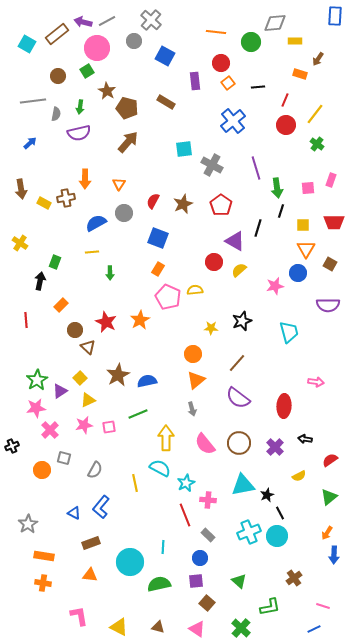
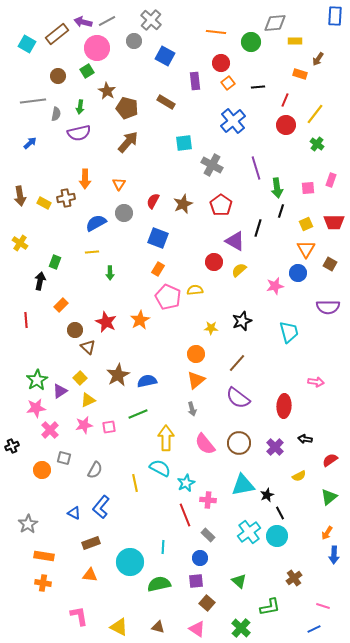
cyan square at (184, 149): moved 6 px up
brown arrow at (21, 189): moved 1 px left, 7 px down
yellow square at (303, 225): moved 3 px right, 1 px up; rotated 24 degrees counterclockwise
purple semicircle at (328, 305): moved 2 px down
orange circle at (193, 354): moved 3 px right
cyan cross at (249, 532): rotated 15 degrees counterclockwise
